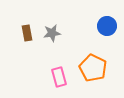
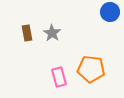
blue circle: moved 3 px right, 14 px up
gray star: rotated 30 degrees counterclockwise
orange pentagon: moved 2 px left, 1 px down; rotated 20 degrees counterclockwise
